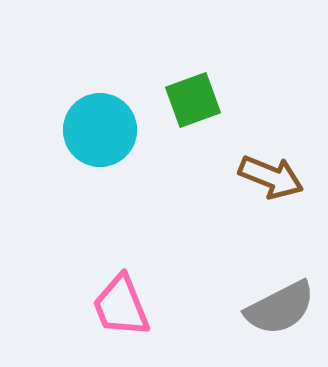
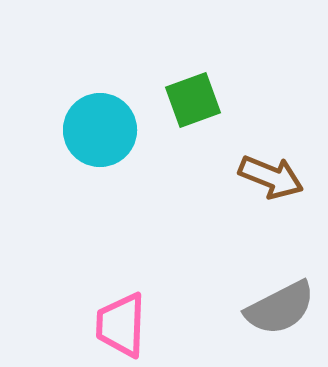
pink trapezoid: moved 19 px down; rotated 24 degrees clockwise
